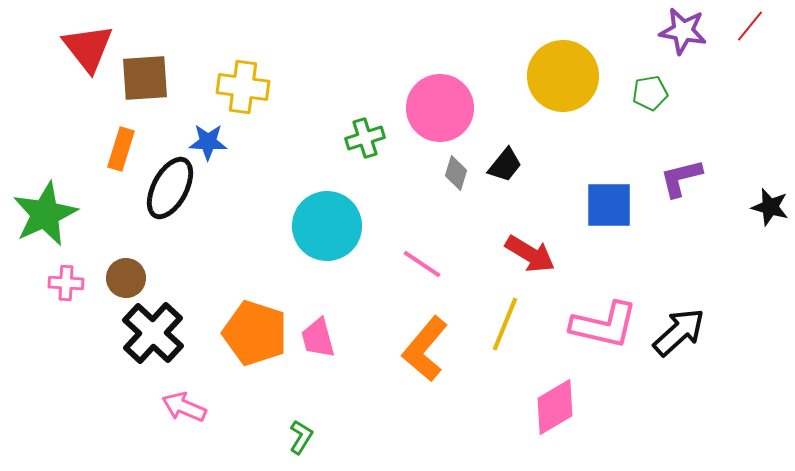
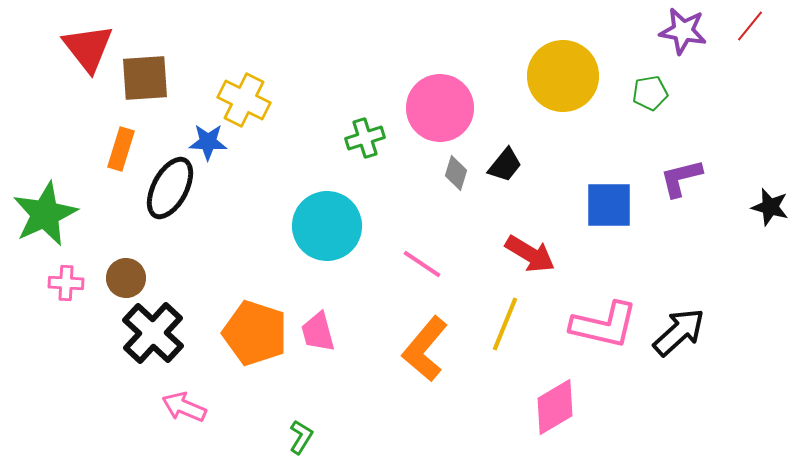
yellow cross: moved 1 px right, 13 px down; rotated 18 degrees clockwise
pink trapezoid: moved 6 px up
